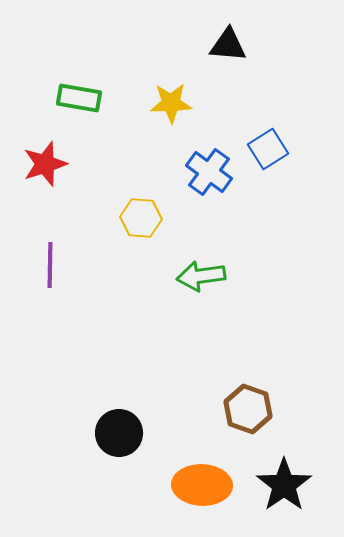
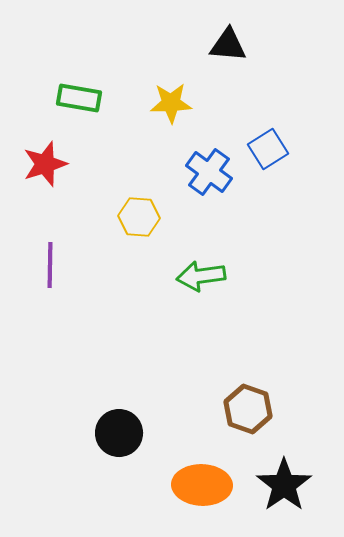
yellow hexagon: moved 2 px left, 1 px up
